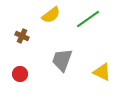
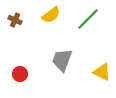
green line: rotated 10 degrees counterclockwise
brown cross: moved 7 px left, 16 px up
